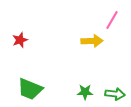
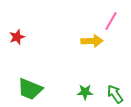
pink line: moved 1 px left, 1 px down
red star: moved 3 px left, 3 px up
green arrow: rotated 132 degrees counterclockwise
